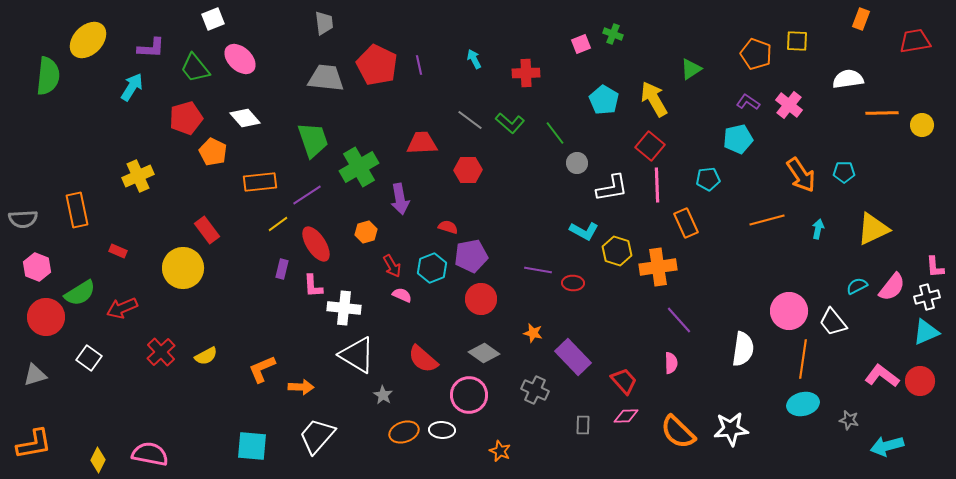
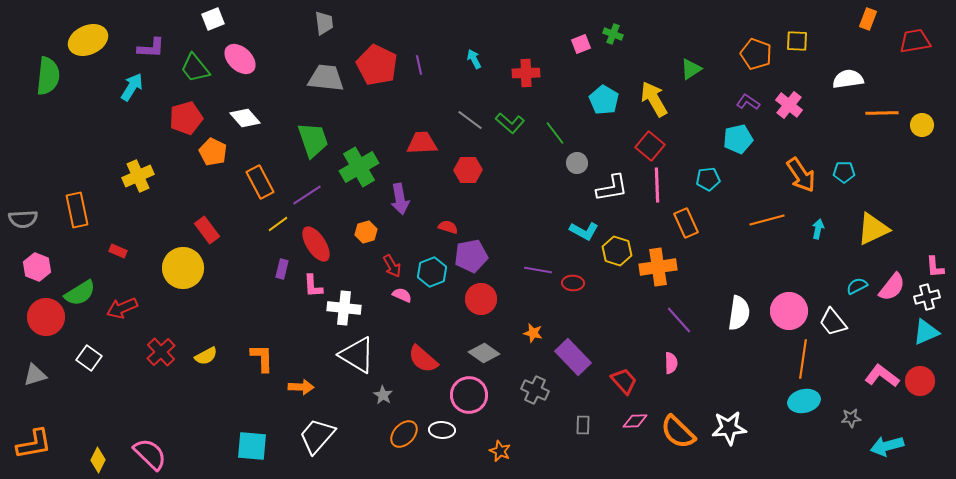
orange rectangle at (861, 19): moved 7 px right
yellow ellipse at (88, 40): rotated 21 degrees clockwise
orange rectangle at (260, 182): rotated 68 degrees clockwise
cyan hexagon at (432, 268): moved 4 px down
white semicircle at (743, 349): moved 4 px left, 36 px up
orange L-shape at (262, 369): moved 11 px up; rotated 112 degrees clockwise
cyan ellipse at (803, 404): moved 1 px right, 3 px up
pink diamond at (626, 416): moved 9 px right, 5 px down
gray star at (849, 420): moved 2 px right, 2 px up; rotated 18 degrees counterclockwise
white star at (731, 429): moved 2 px left, 1 px up
orange ellipse at (404, 432): moved 2 px down; rotated 28 degrees counterclockwise
pink semicircle at (150, 454): rotated 33 degrees clockwise
